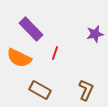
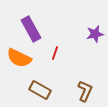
purple rectangle: rotated 15 degrees clockwise
brown L-shape: moved 1 px left, 1 px down
